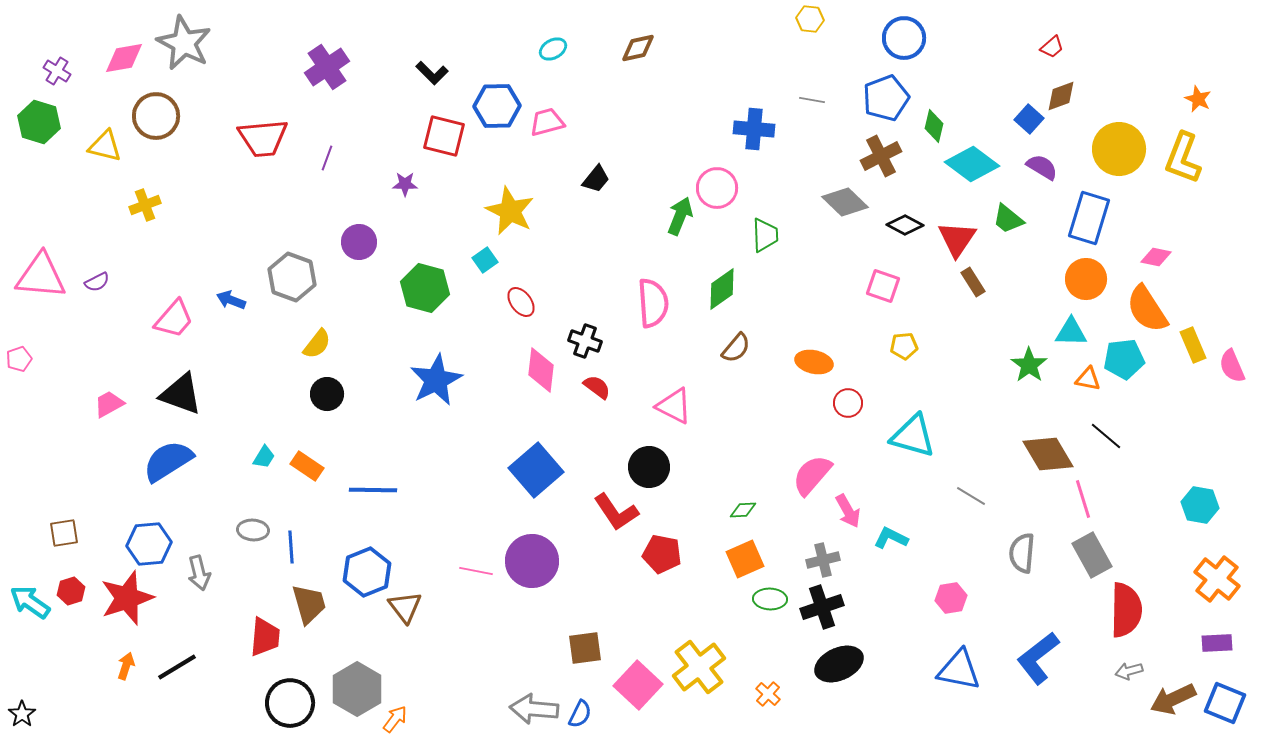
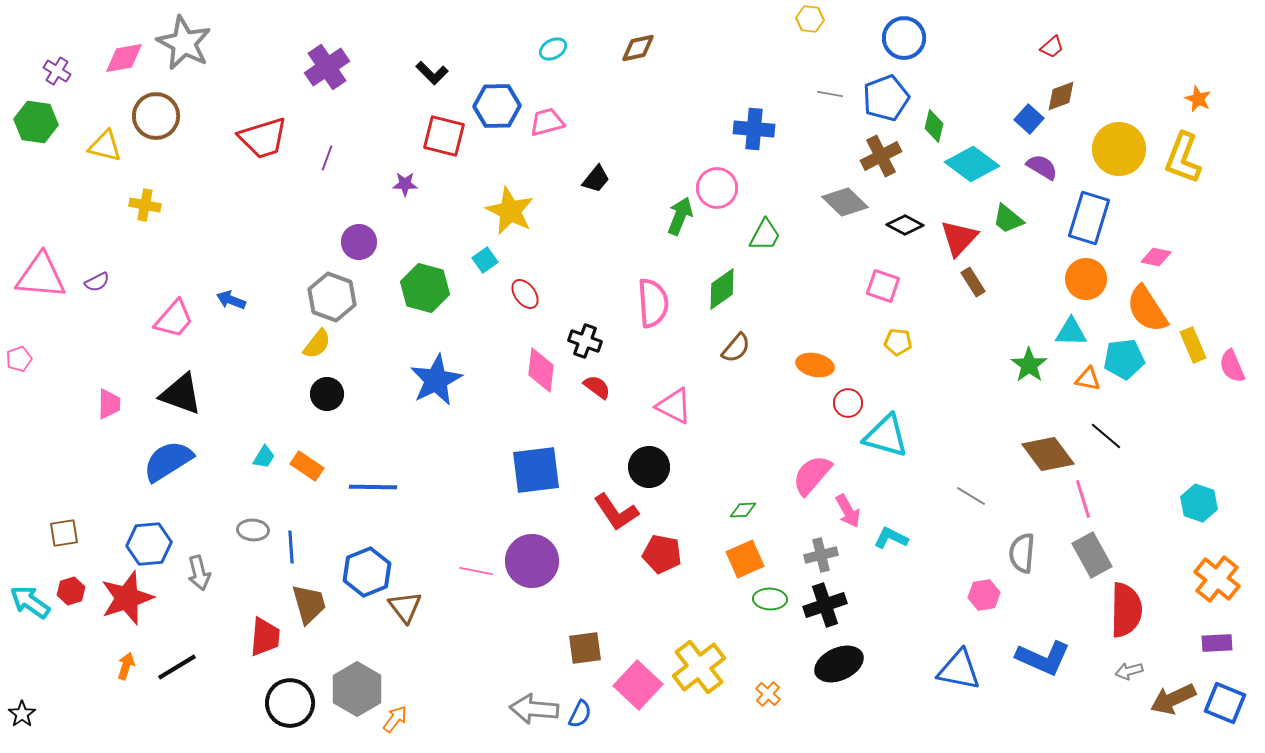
gray line at (812, 100): moved 18 px right, 6 px up
green hexagon at (39, 122): moved 3 px left; rotated 9 degrees counterclockwise
red trapezoid at (263, 138): rotated 12 degrees counterclockwise
yellow cross at (145, 205): rotated 32 degrees clockwise
green trapezoid at (765, 235): rotated 30 degrees clockwise
red triangle at (957, 239): moved 2 px right, 1 px up; rotated 9 degrees clockwise
gray hexagon at (292, 277): moved 40 px right, 20 px down
red ellipse at (521, 302): moved 4 px right, 8 px up
yellow pentagon at (904, 346): moved 6 px left, 4 px up; rotated 12 degrees clockwise
orange ellipse at (814, 362): moved 1 px right, 3 px down
pink trapezoid at (109, 404): rotated 120 degrees clockwise
cyan triangle at (913, 436): moved 27 px left
brown diamond at (1048, 454): rotated 6 degrees counterclockwise
blue square at (536, 470): rotated 34 degrees clockwise
blue line at (373, 490): moved 3 px up
cyan hexagon at (1200, 505): moved 1 px left, 2 px up; rotated 9 degrees clockwise
gray cross at (823, 560): moved 2 px left, 5 px up
pink hexagon at (951, 598): moved 33 px right, 3 px up
black cross at (822, 607): moved 3 px right, 2 px up
blue L-shape at (1038, 658): moved 5 px right; rotated 118 degrees counterclockwise
